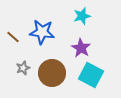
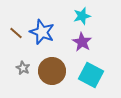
blue star: rotated 15 degrees clockwise
brown line: moved 3 px right, 4 px up
purple star: moved 1 px right, 6 px up
gray star: rotated 24 degrees counterclockwise
brown circle: moved 2 px up
